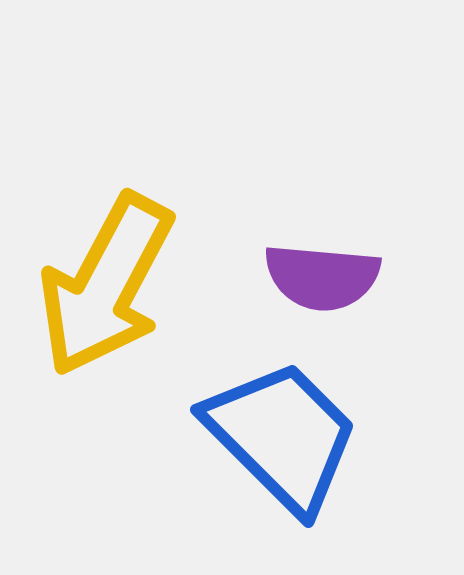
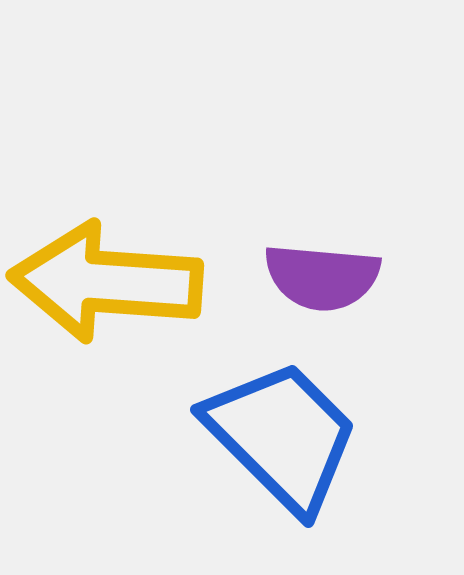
yellow arrow: moved 3 px up; rotated 66 degrees clockwise
